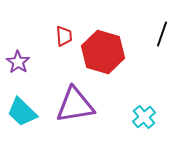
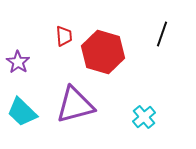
purple triangle: rotated 6 degrees counterclockwise
